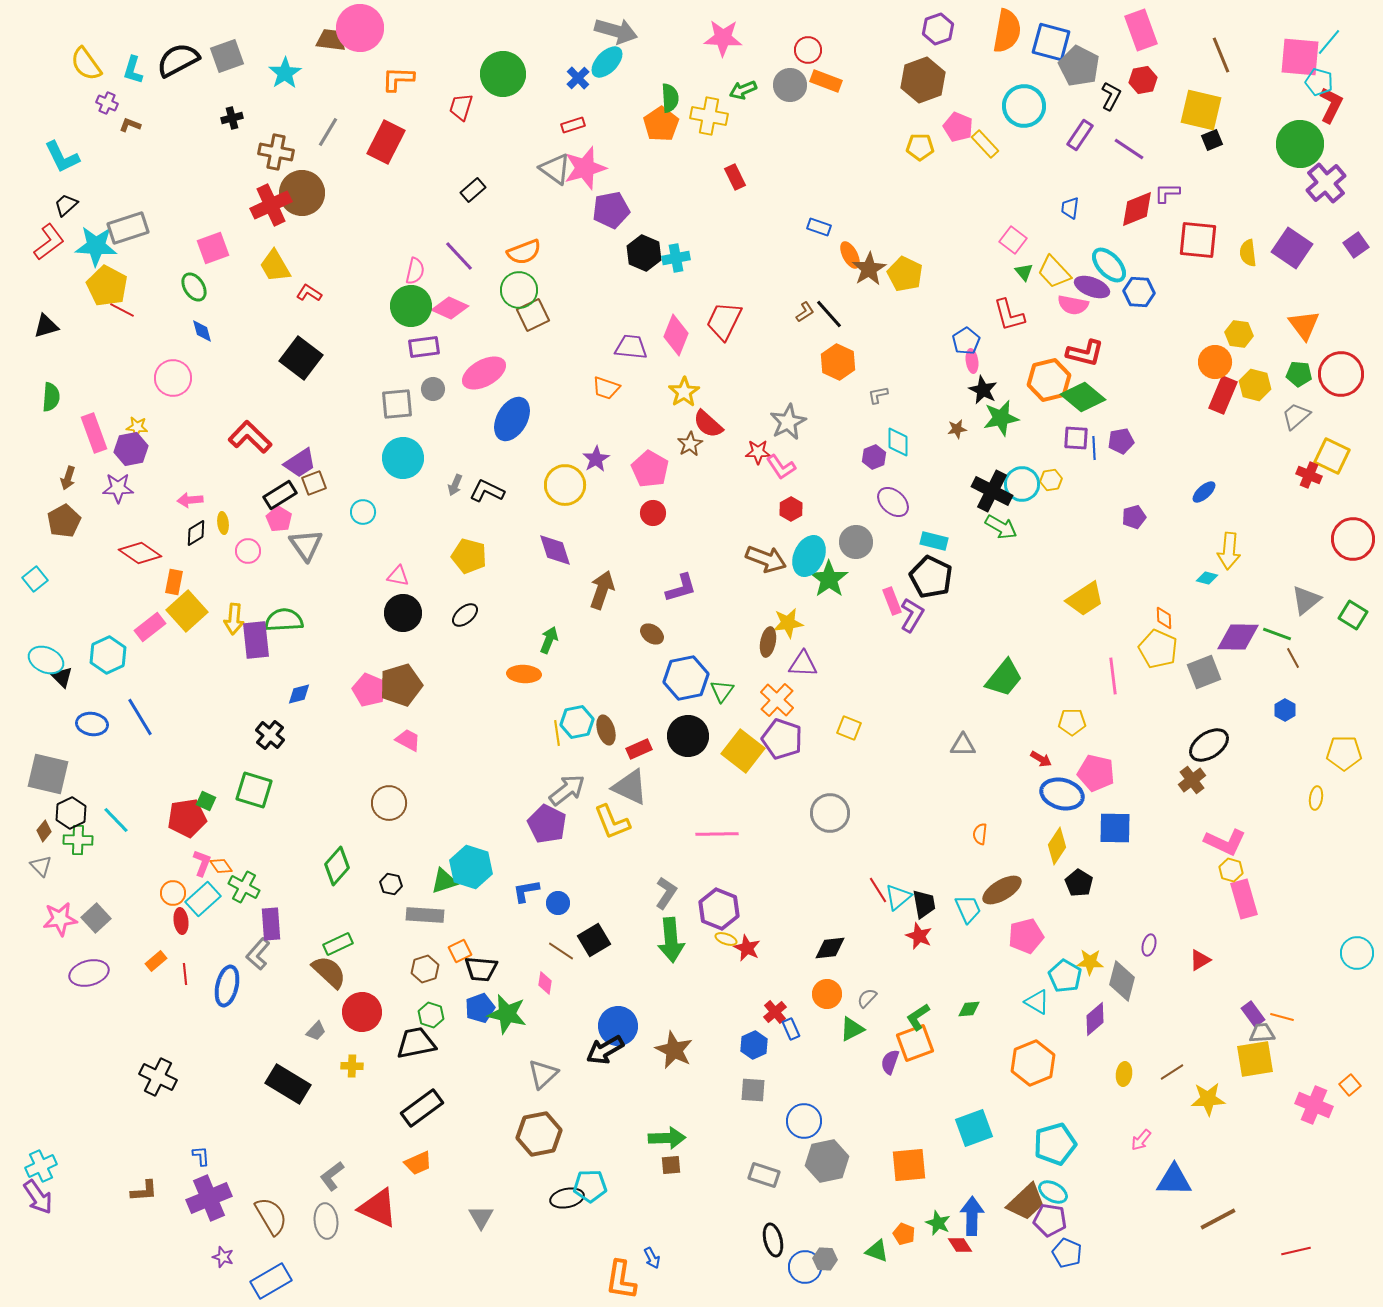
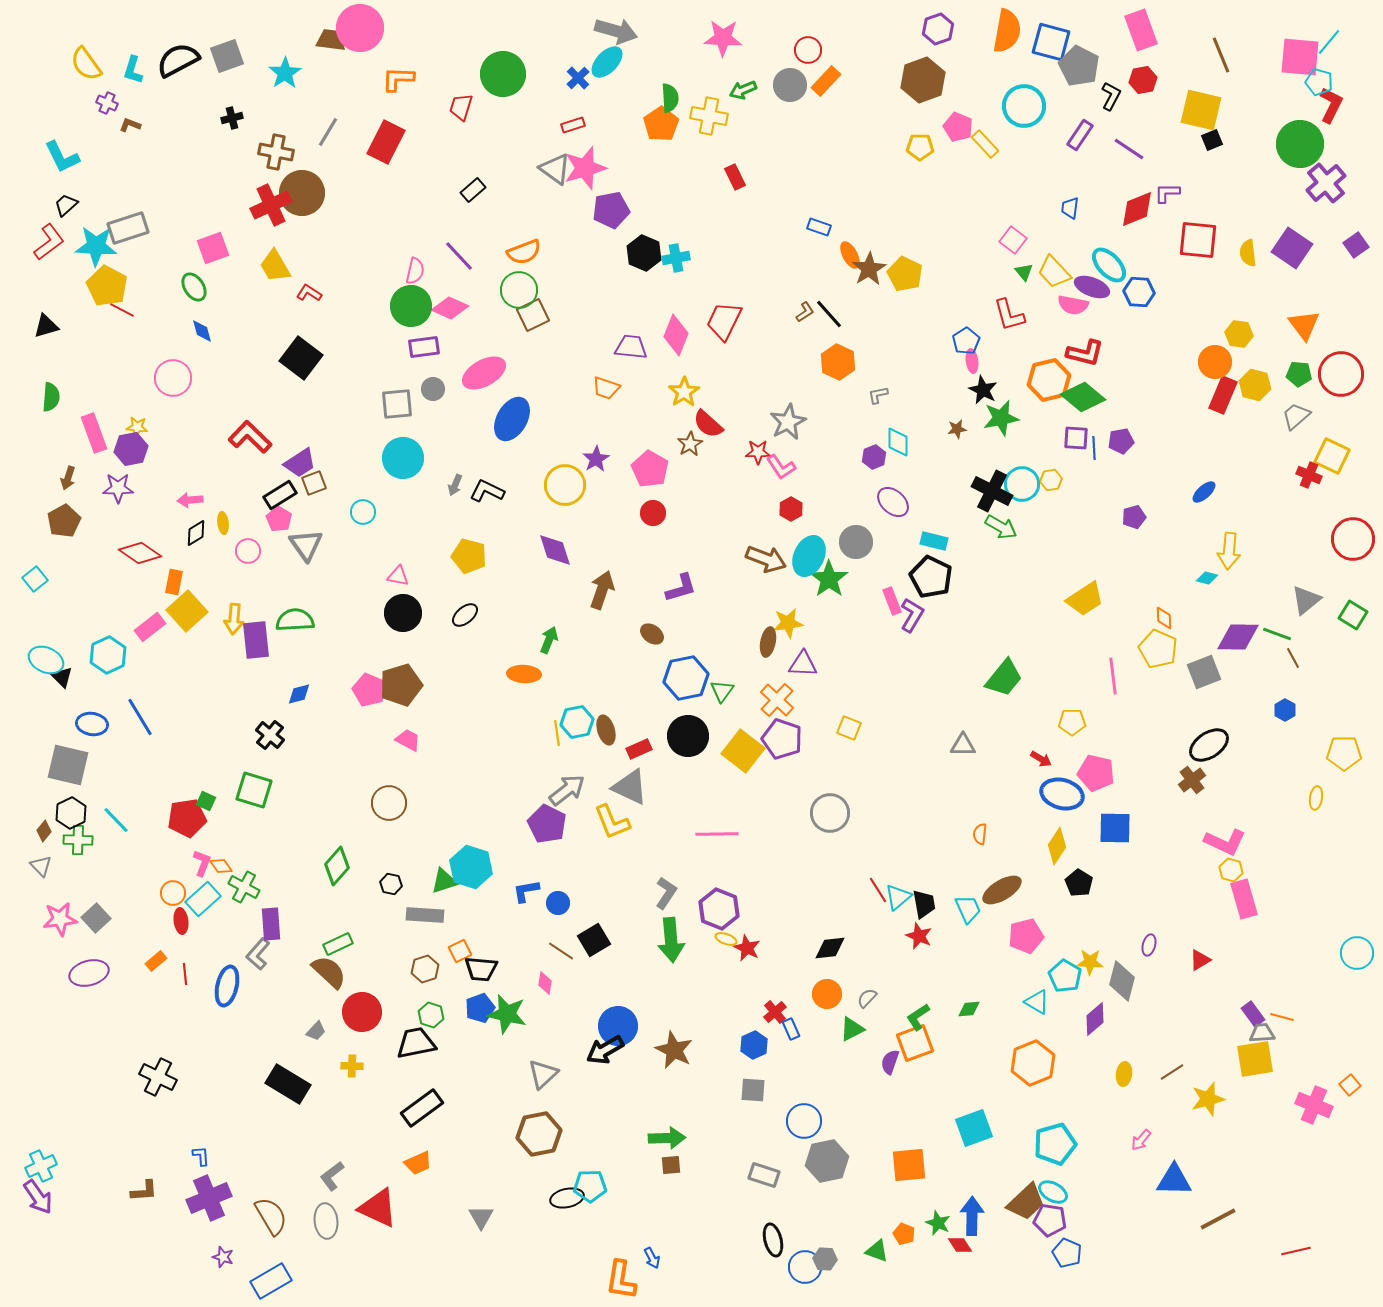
orange rectangle at (826, 81): rotated 68 degrees counterclockwise
green semicircle at (284, 620): moved 11 px right
gray square at (48, 774): moved 20 px right, 9 px up
yellow star at (1208, 1099): rotated 12 degrees counterclockwise
